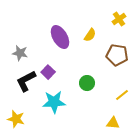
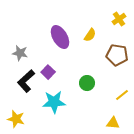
black L-shape: rotated 15 degrees counterclockwise
